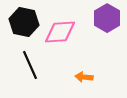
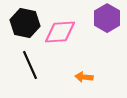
black hexagon: moved 1 px right, 1 px down
